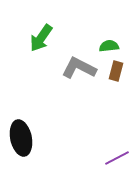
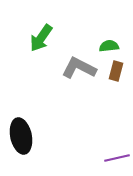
black ellipse: moved 2 px up
purple line: rotated 15 degrees clockwise
